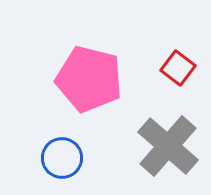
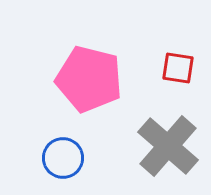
red square: rotated 28 degrees counterclockwise
blue circle: moved 1 px right
